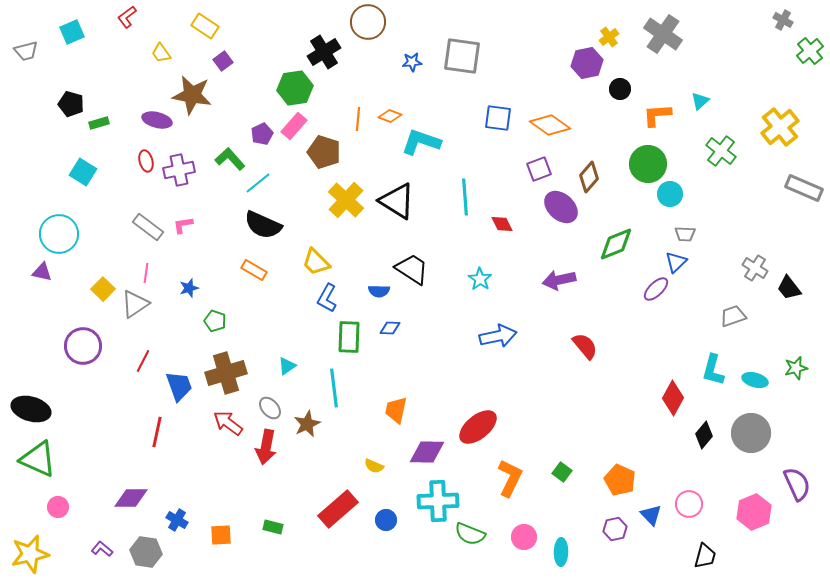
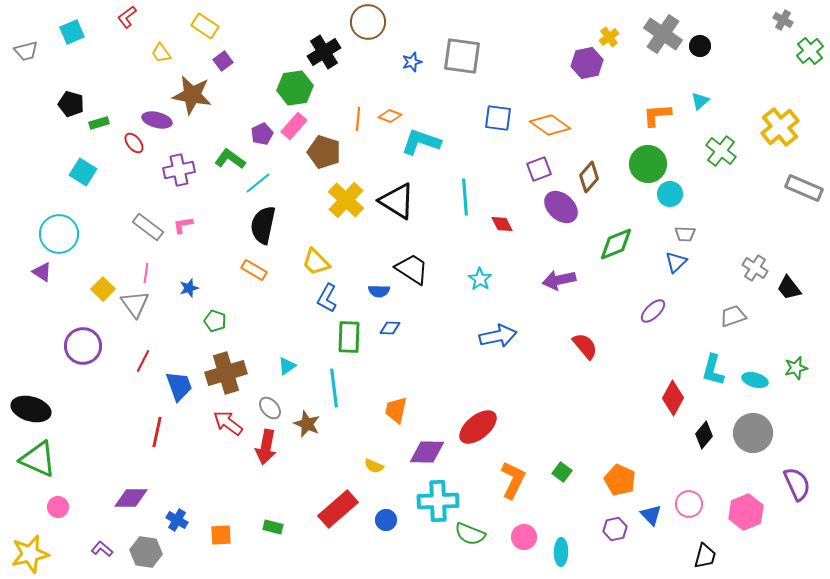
blue star at (412, 62): rotated 12 degrees counterclockwise
black circle at (620, 89): moved 80 px right, 43 px up
green L-shape at (230, 159): rotated 12 degrees counterclockwise
red ellipse at (146, 161): moved 12 px left, 18 px up; rotated 25 degrees counterclockwise
black semicircle at (263, 225): rotated 78 degrees clockwise
purple triangle at (42, 272): rotated 20 degrees clockwise
purple ellipse at (656, 289): moved 3 px left, 22 px down
gray triangle at (135, 304): rotated 32 degrees counterclockwise
brown star at (307, 424): rotated 24 degrees counterclockwise
gray circle at (751, 433): moved 2 px right
orange L-shape at (510, 478): moved 3 px right, 2 px down
pink hexagon at (754, 512): moved 8 px left
